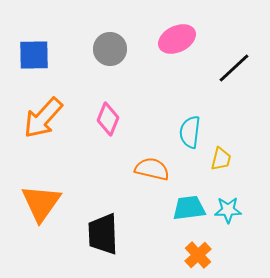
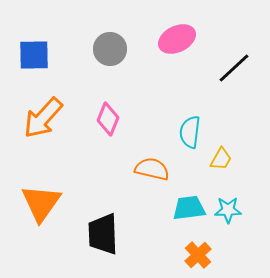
yellow trapezoid: rotated 15 degrees clockwise
